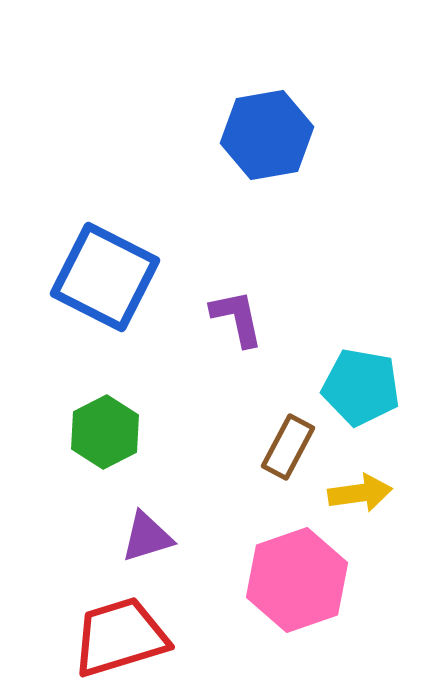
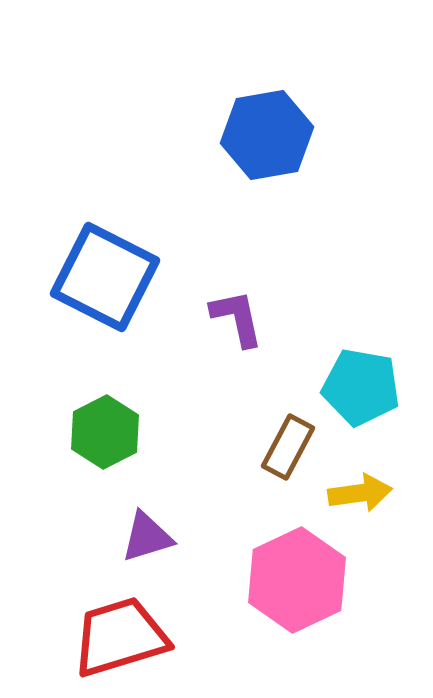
pink hexagon: rotated 6 degrees counterclockwise
